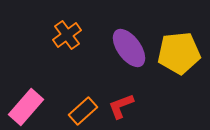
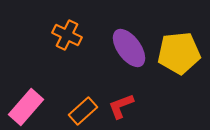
orange cross: rotated 28 degrees counterclockwise
